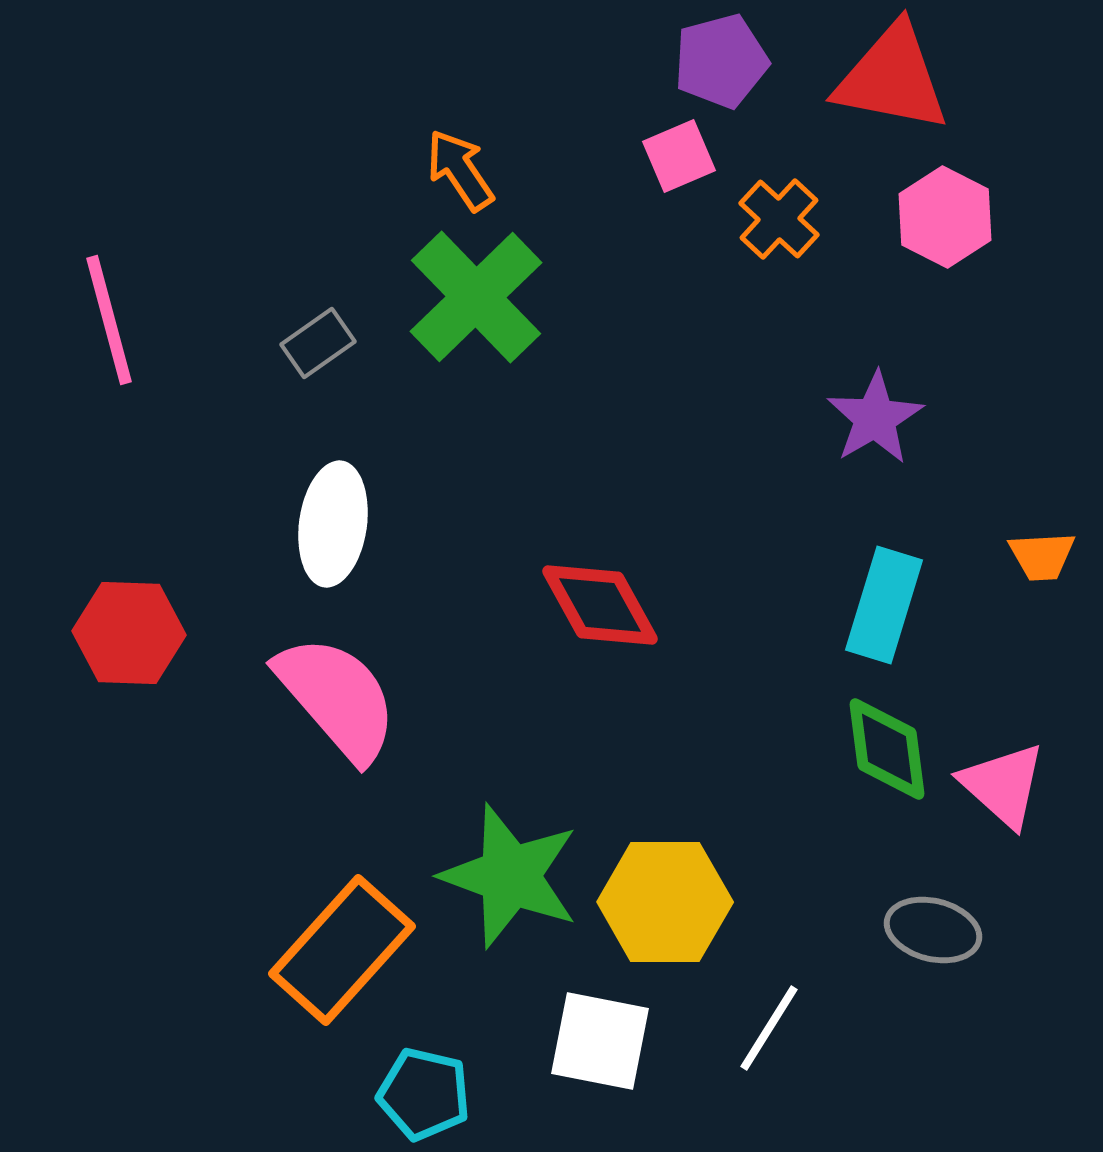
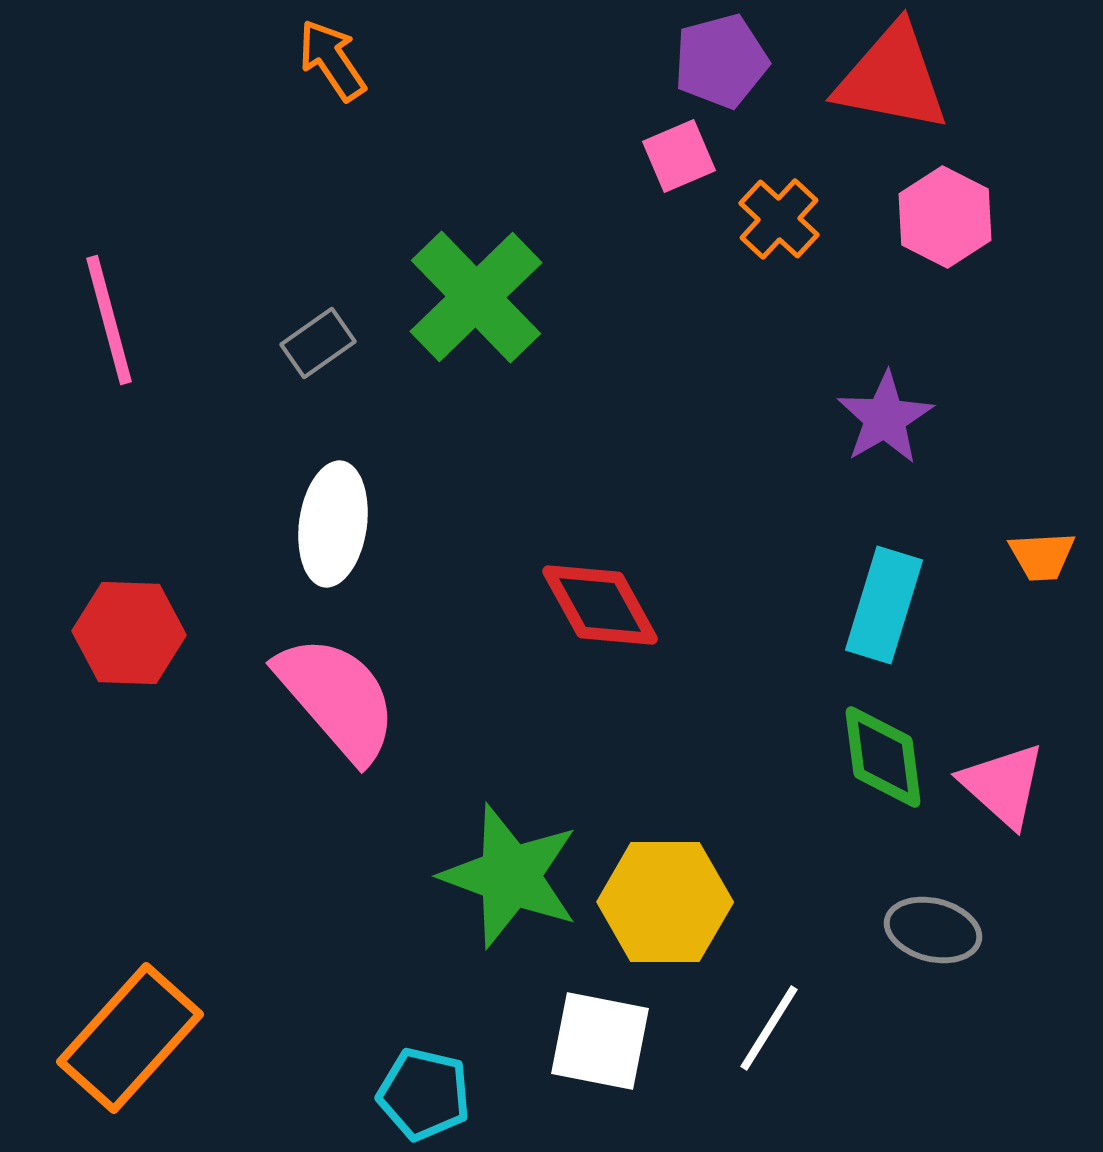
orange arrow: moved 128 px left, 110 px up
purple star: moved 10 px right
green diamond: moved 4 px left, 8 px down
orange rectangle: moved 212 px left, 88 px down
